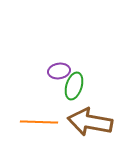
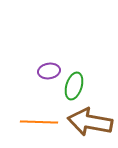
purple ellipse: moved 10 px left
